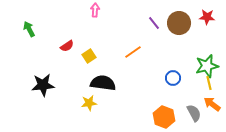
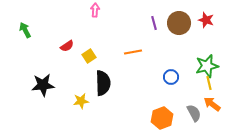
red star: moved 1 px left, 3 px down; rotated 14 degrees clockwise
purple line: rotated 24 degrees clockwise
green arrow: moved 4 px left, 1 px down
orange line: rotated 24 degrees clockwise
blue circle: moved 2 px left, 1 px up
black semicircle: rotated 80 degrees clockwise
yellow star: moved 8 px left, 2 px up
orange hexagon: moved 2 px left, 1 px down; rotated 20 degrees clockwise
